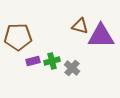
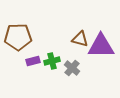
brown triangle: moved 13 px down
purple triangle: moved 10 px down
